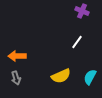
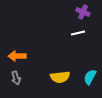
purple cross: moved 1 px right, 1 px down
white line: moved 1 px right, 9 px up; rotated 40 degrees clockwise
yellow semicircle: moved 1 px left, 1 px down; rotated 18 degrees clockwise
